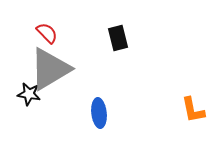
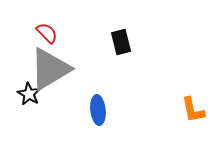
black rectangle: moved 3 px right, 4 px down
black star: rotated 20 degrees clockwise
blue ellipse: moved 1 px left, 3 px up
